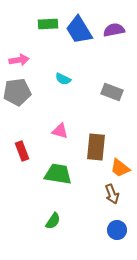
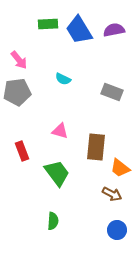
pink arrow: rotated 60 degrees clockwise
green trapezoid: moved 1 px left, 1 px up; rotated 44 degrees clockwise
brown arrow: rotated 42 degrees counterclockwise
green semicircle: rotated 30 degrees counterclockwise
